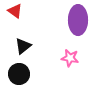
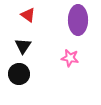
red triangle: moved 13 px right, 4 px down
black triangle: rotated 18 degrees counterclockwise
